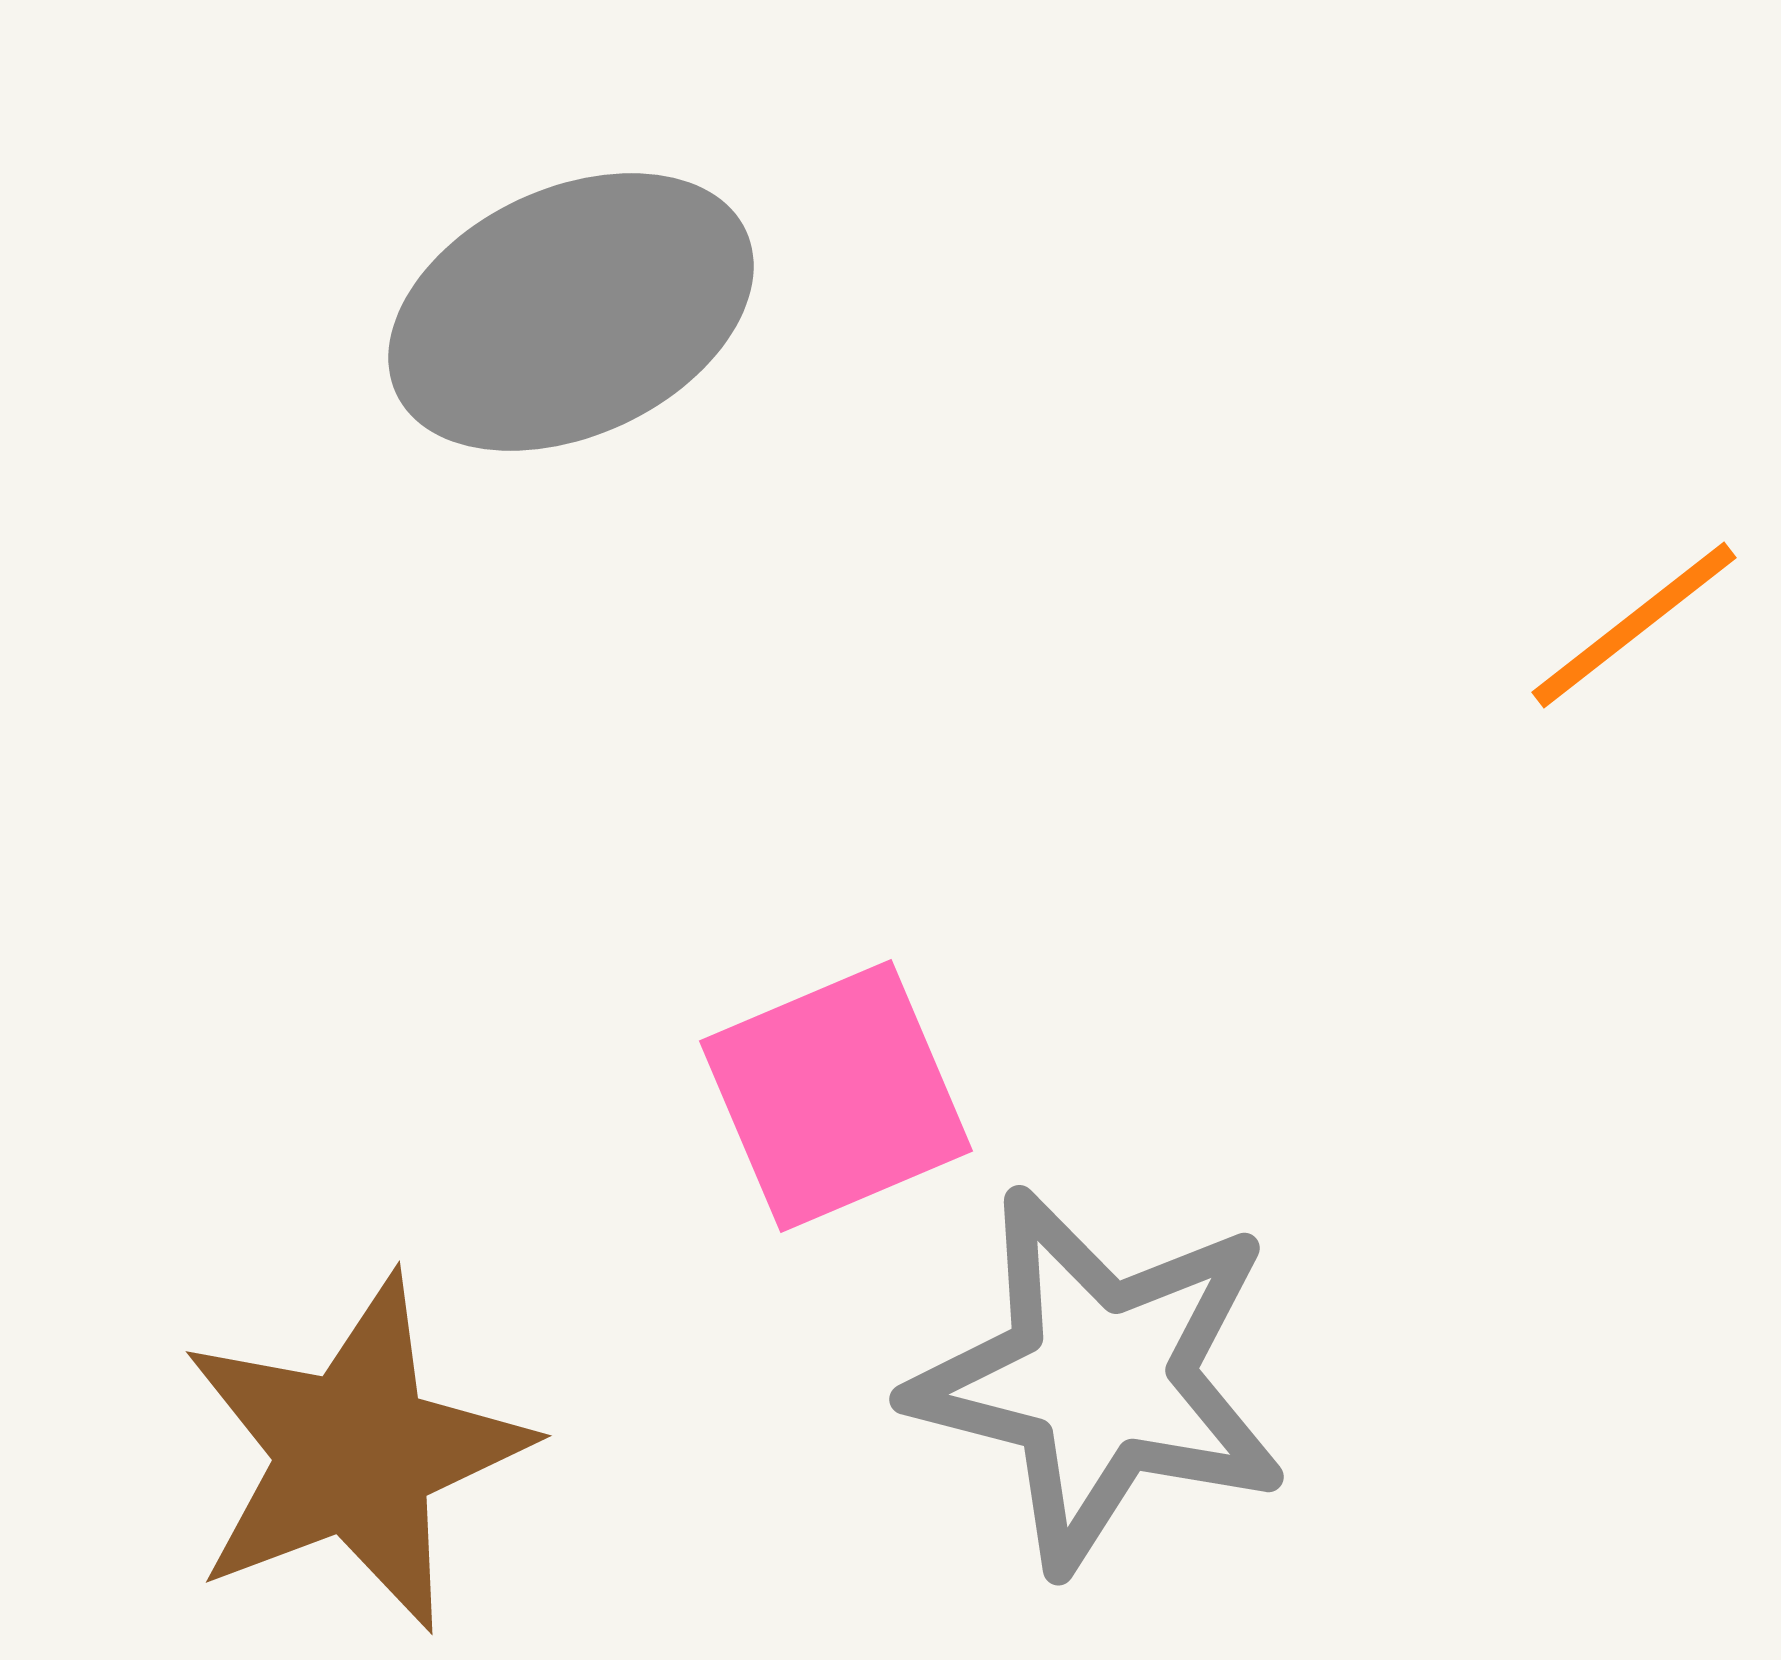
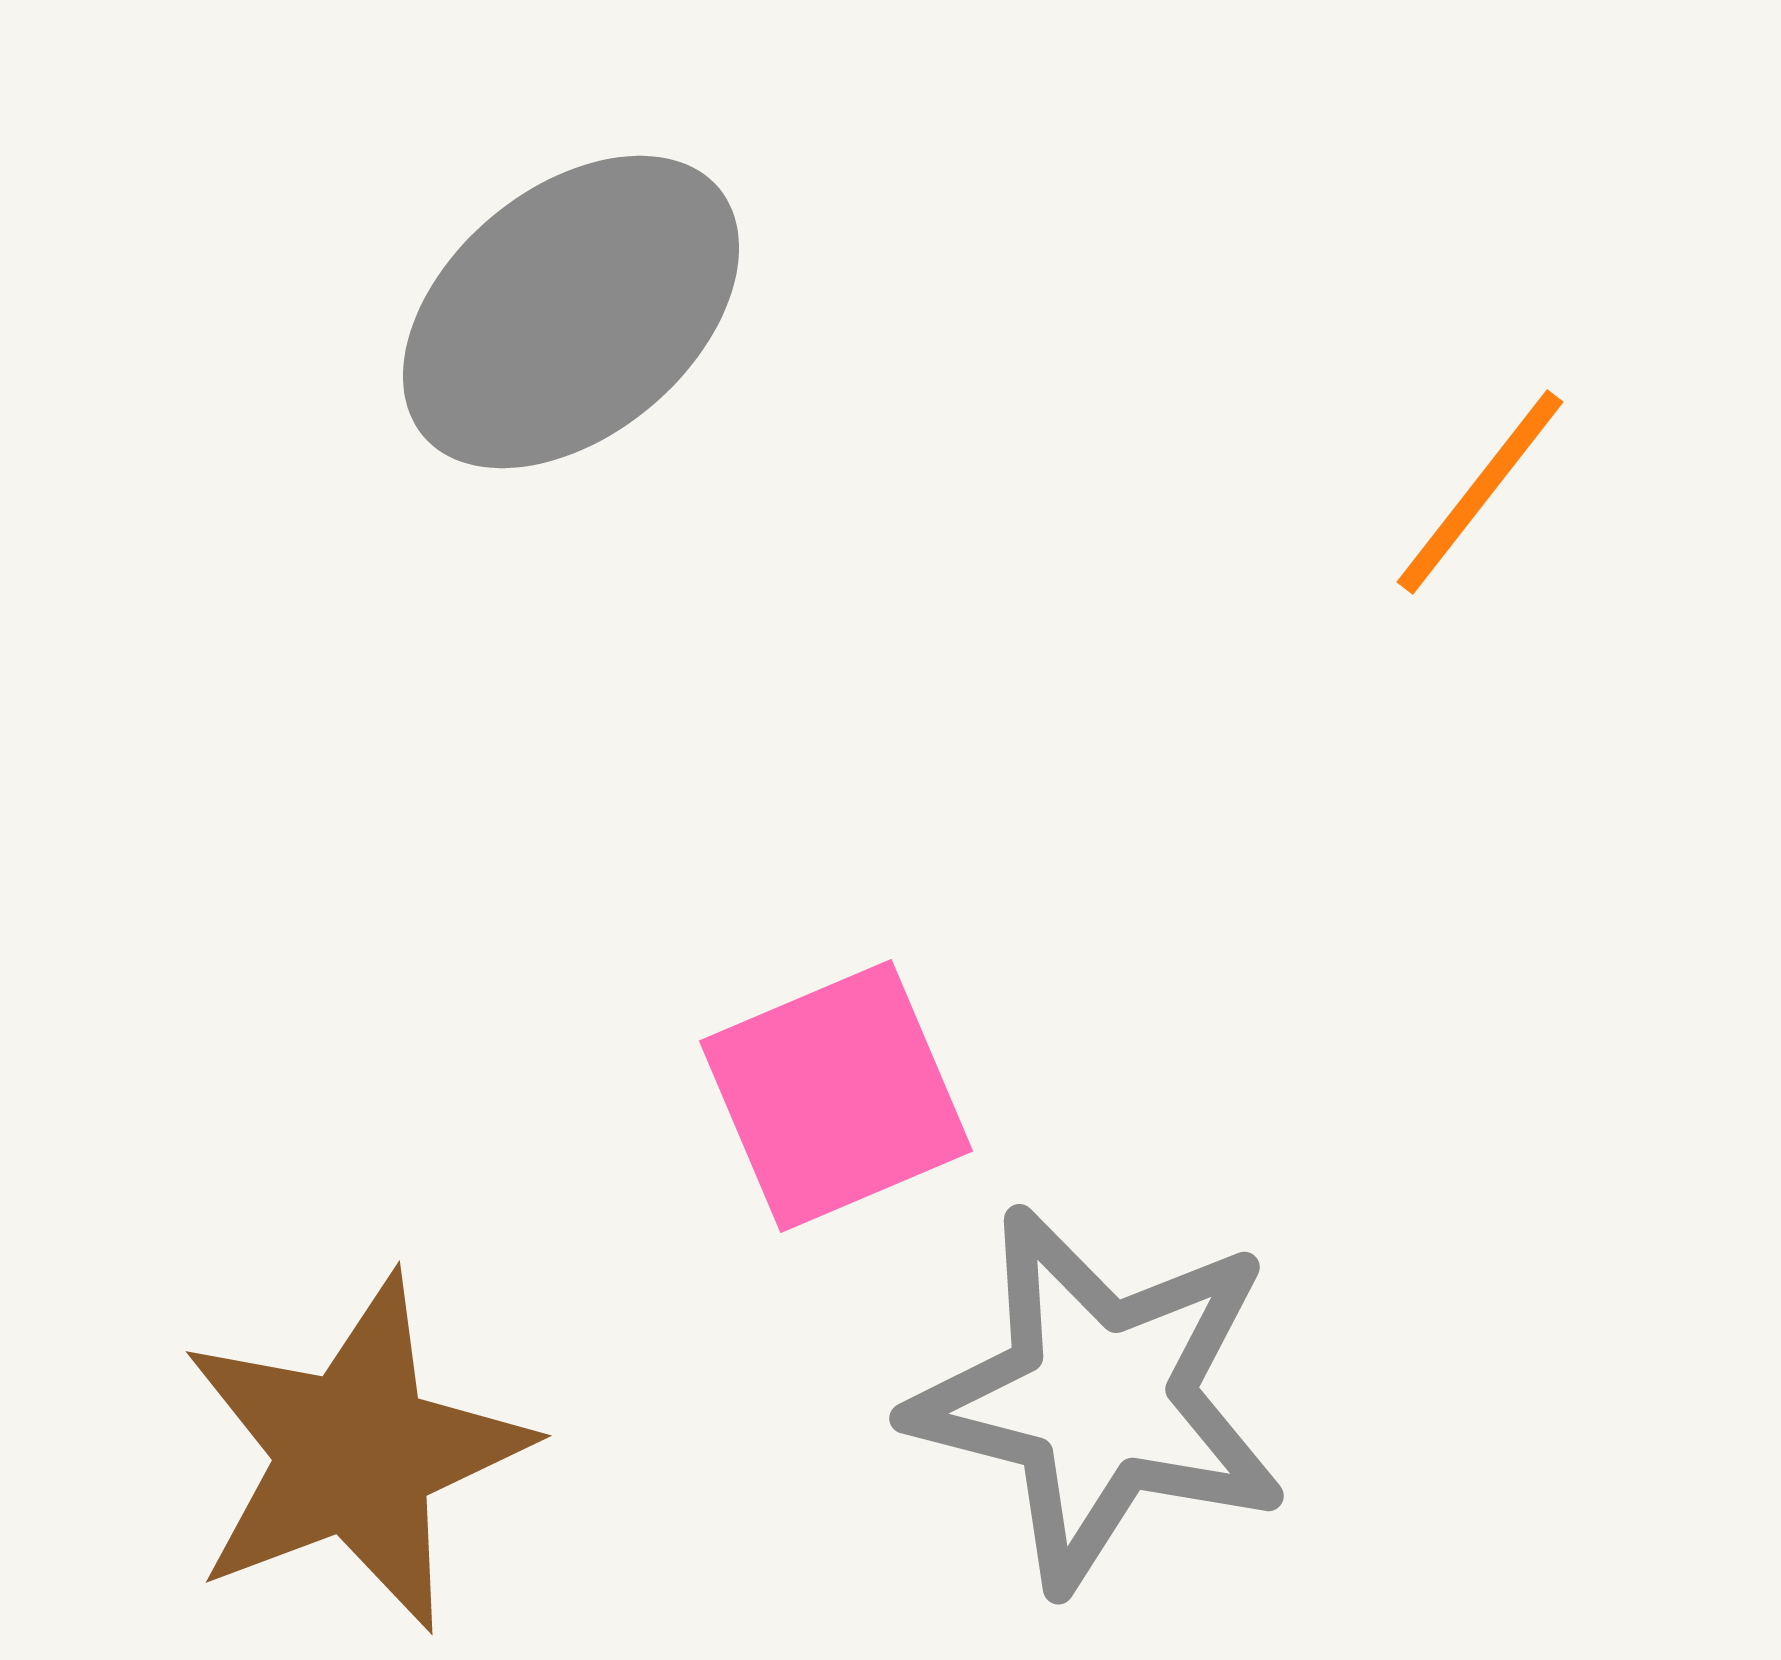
gray ellipse: rotated 15 degrees counterclockwise
orange line: moved 154 px left, 133 px up; rotated 14 degrees counterclockwise
gray star: moved 19 px down
